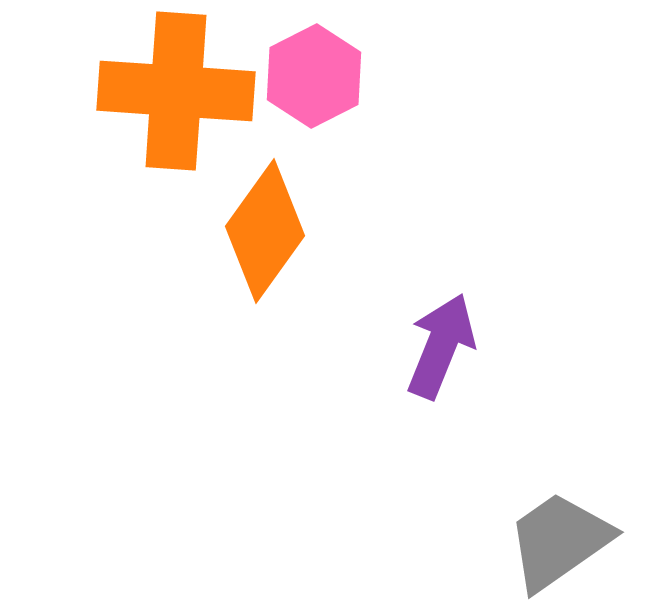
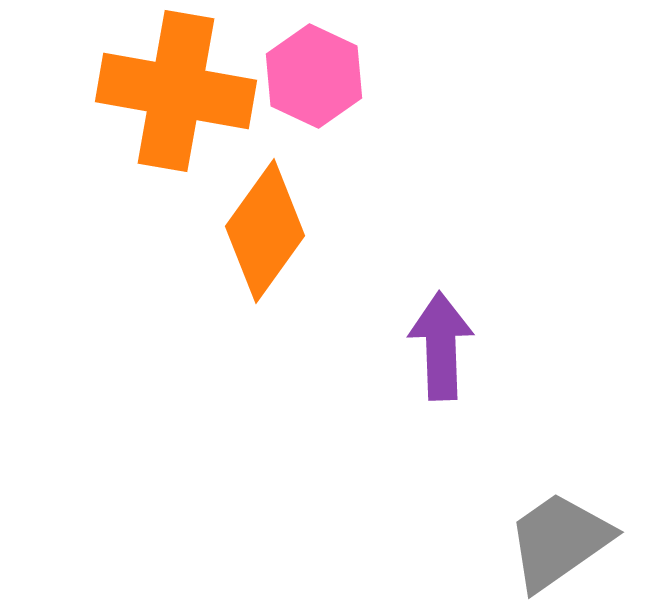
pink hexagon: rotated 8 degrees counterclockwise
orange cross: rotated 6 degrees clockwise
purple arrow: rotated 24 degrees counterclockwise
